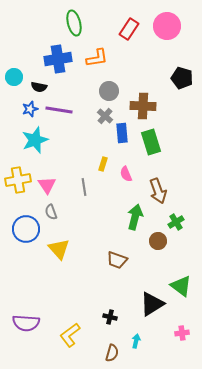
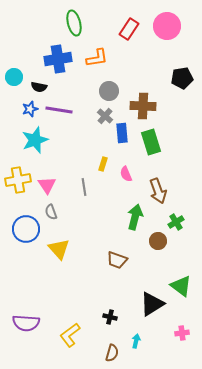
black pentagon: rotated 25 degrees counterclockwise
